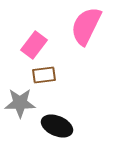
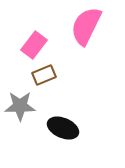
brown rectangle: rotated 15 degrees counterclockwise
gray star: moved 3 px down
black ellipse: moved 6 px right, 2 px down
